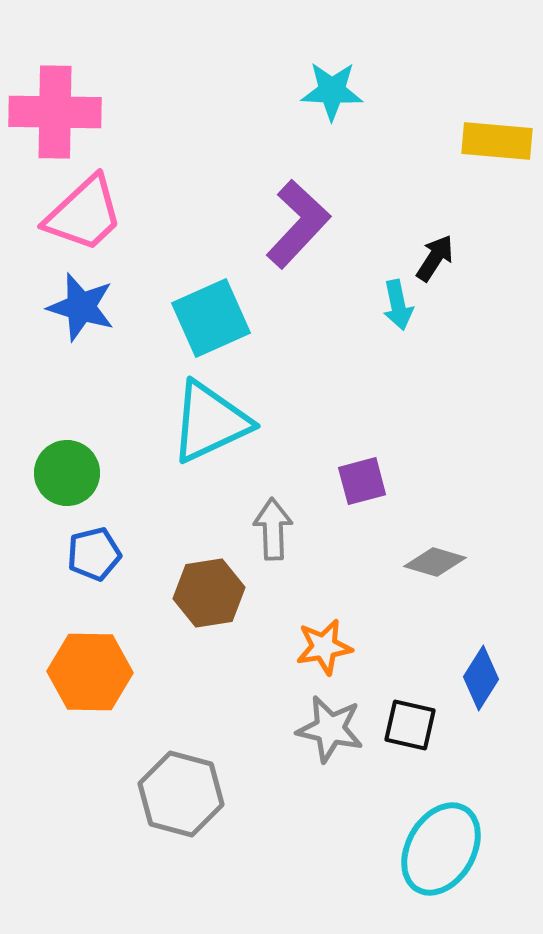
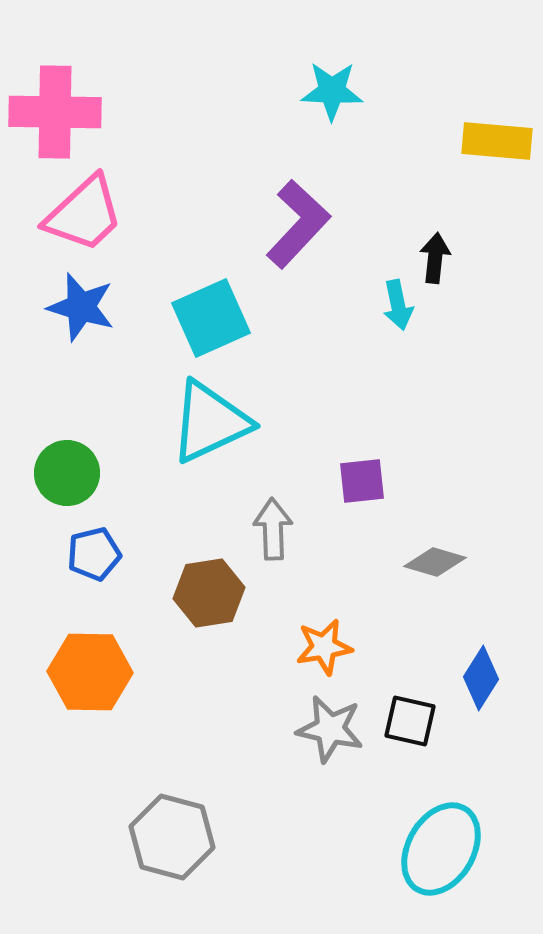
black arrow: rotated 27 degrees counterclockwise
purple square: rotated 9 degrees clockwise
black square: moved 4 px up
gray hexagon: moved 9 px left, 43 px down
